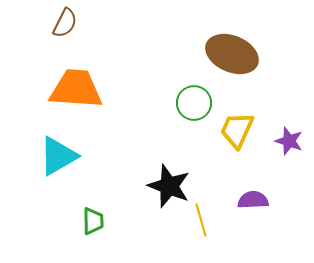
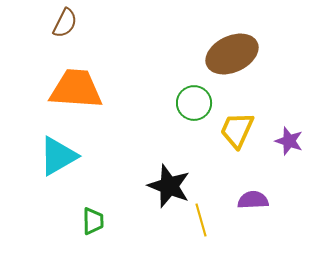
brown ellipse: rotated 48 degrees counterclockwise
